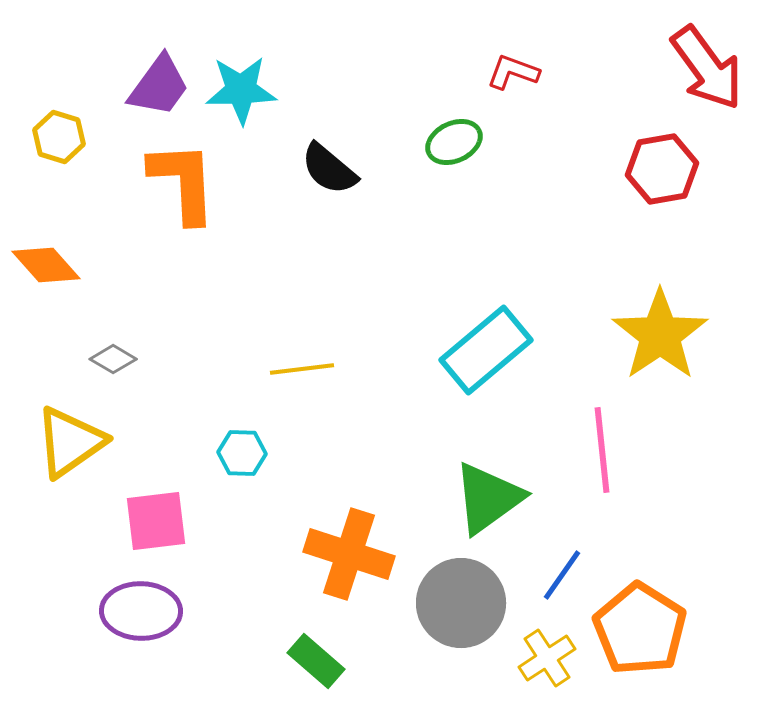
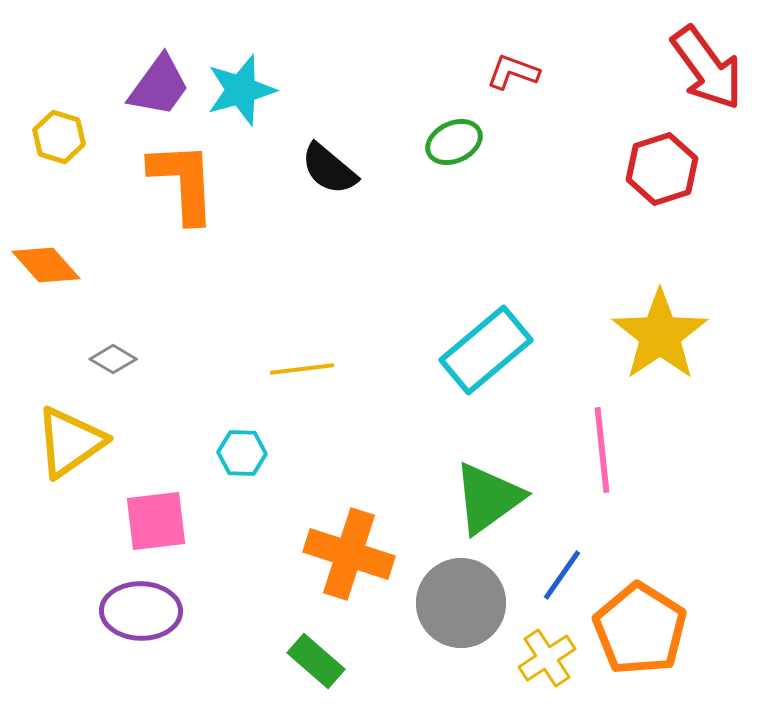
cyan star: rotated 14 degrees counterclockwise
red hexagon: rotated 8 degrees counterclockwise
